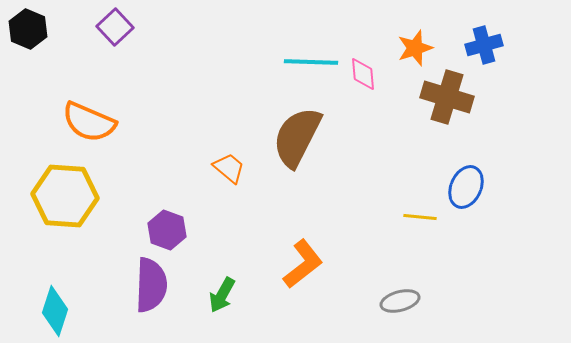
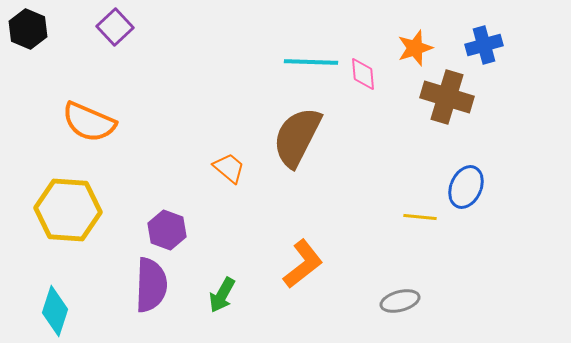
yellow hexagon: moved 3 px right, 14 px down
